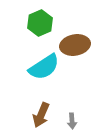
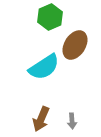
green hexagon: moved 10 px right, 6 px up
brown ellipse: rotated 48 degrees counterclockwise
brown arrow: moved 4 px down
